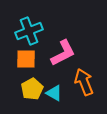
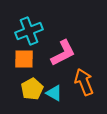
orange square: moved 2 px left
